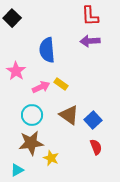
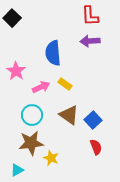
blue semicircle: moved 6 px right, 3 px down
yellow rectangle: moved 4 px right
